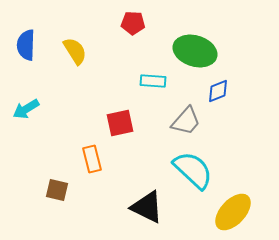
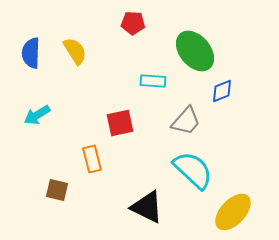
blue semicircle: moved 5 px right, 8 px down
green ellipse: rotated 33 degrees clockwise
blue diamond: moved 4 px right
cyan arrow: moved 11 px right, 6 px down
